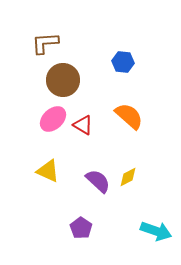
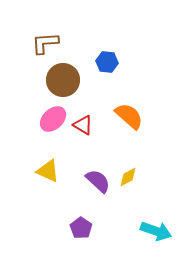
blue hexagon: moved 16 px left
